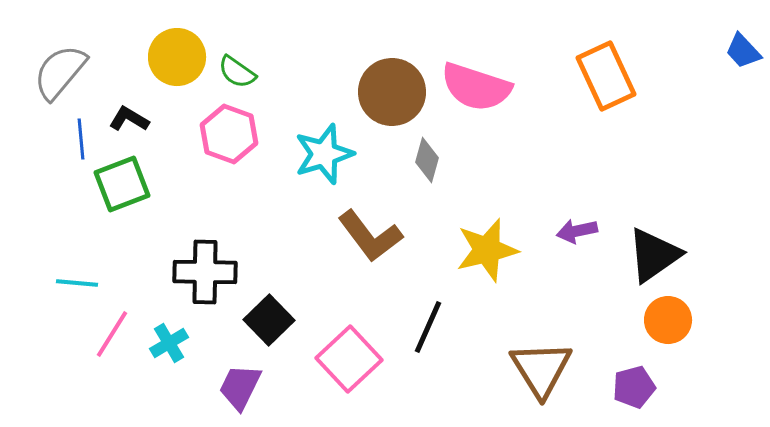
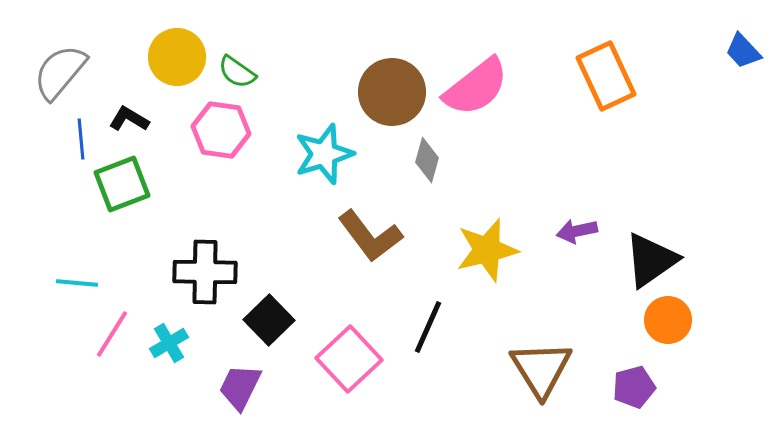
pink semicircle: rotated 56 degrees counterclockwise
pink hexagon: moved 8 px left, 4 px up; rotated 12 degrees counterclockwise
black triangle: moved 3 px left, 5 px down
